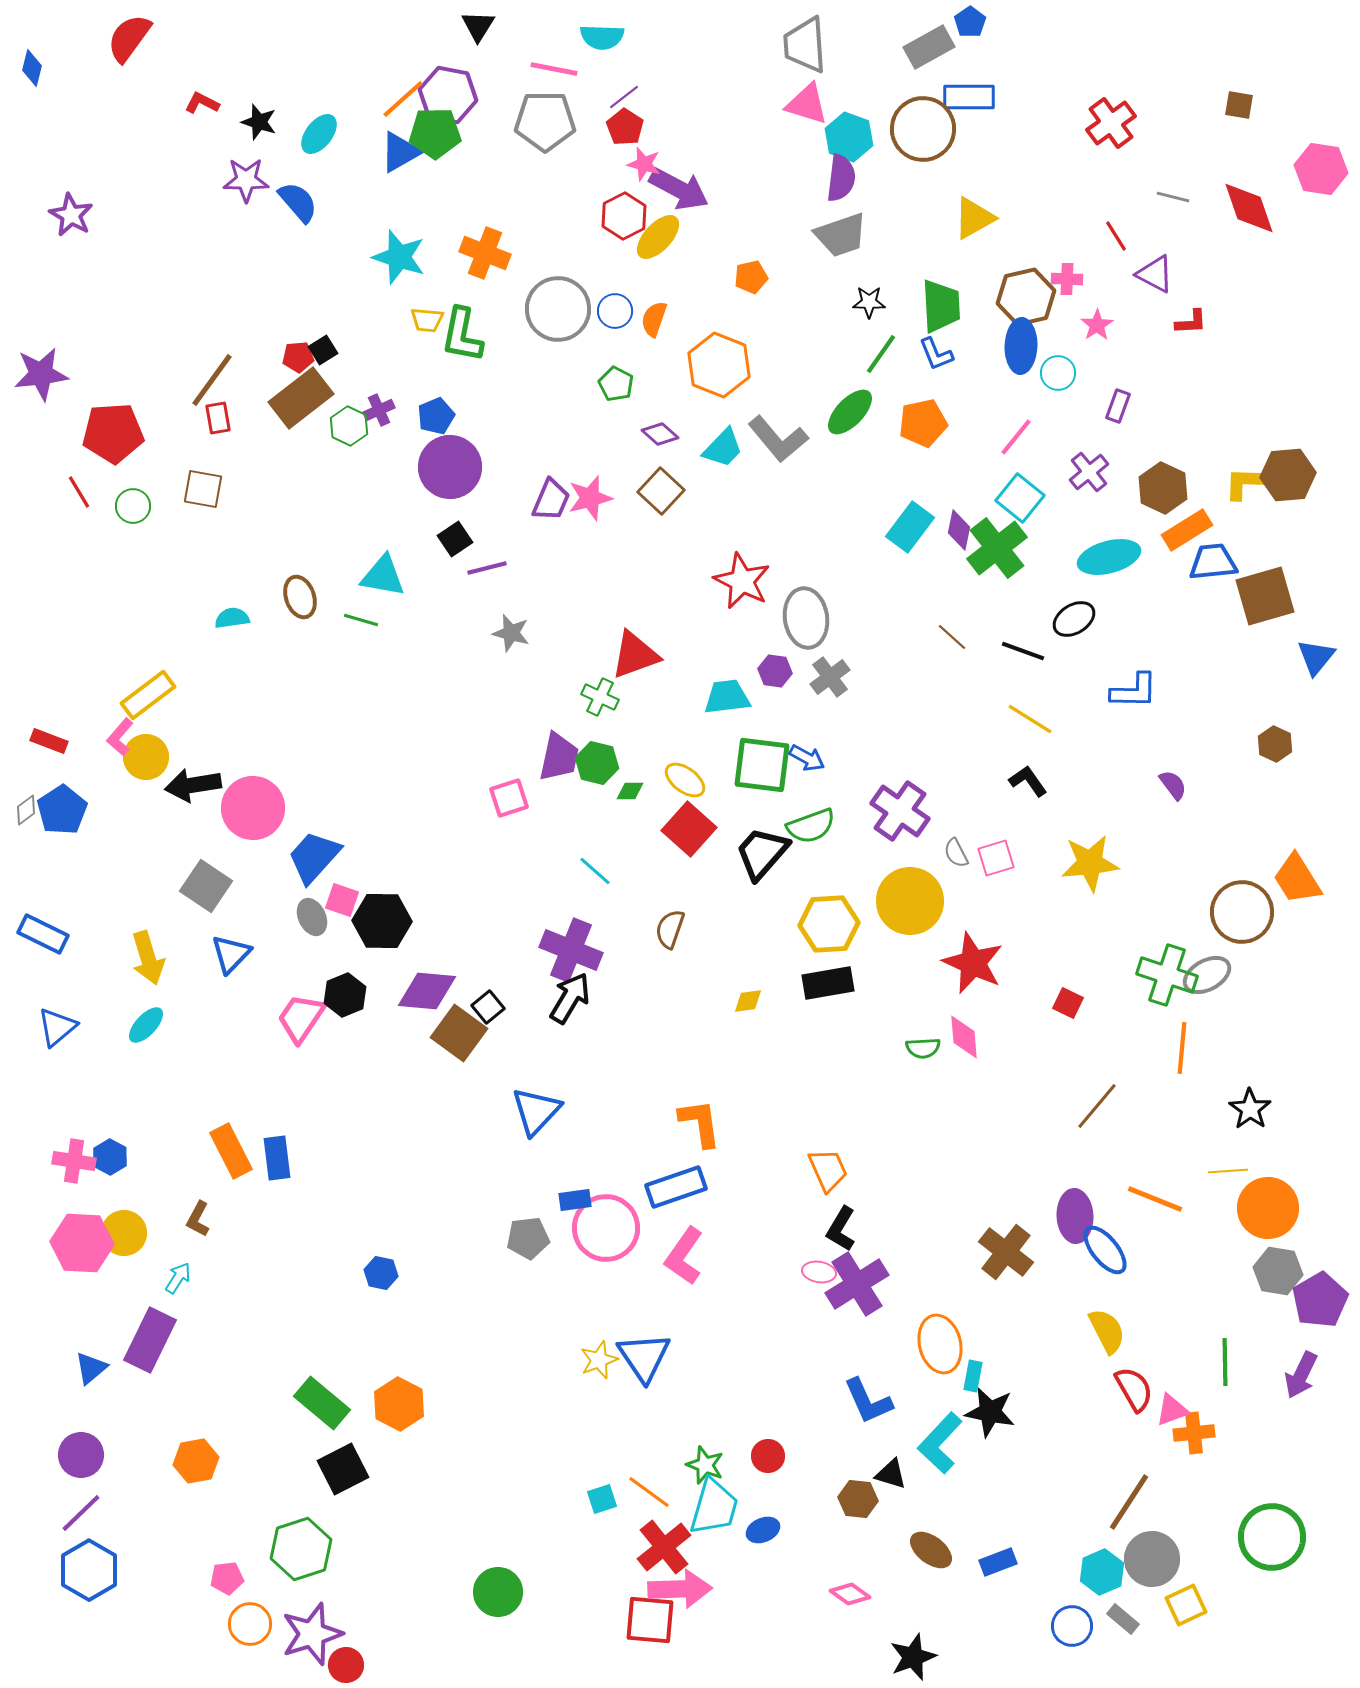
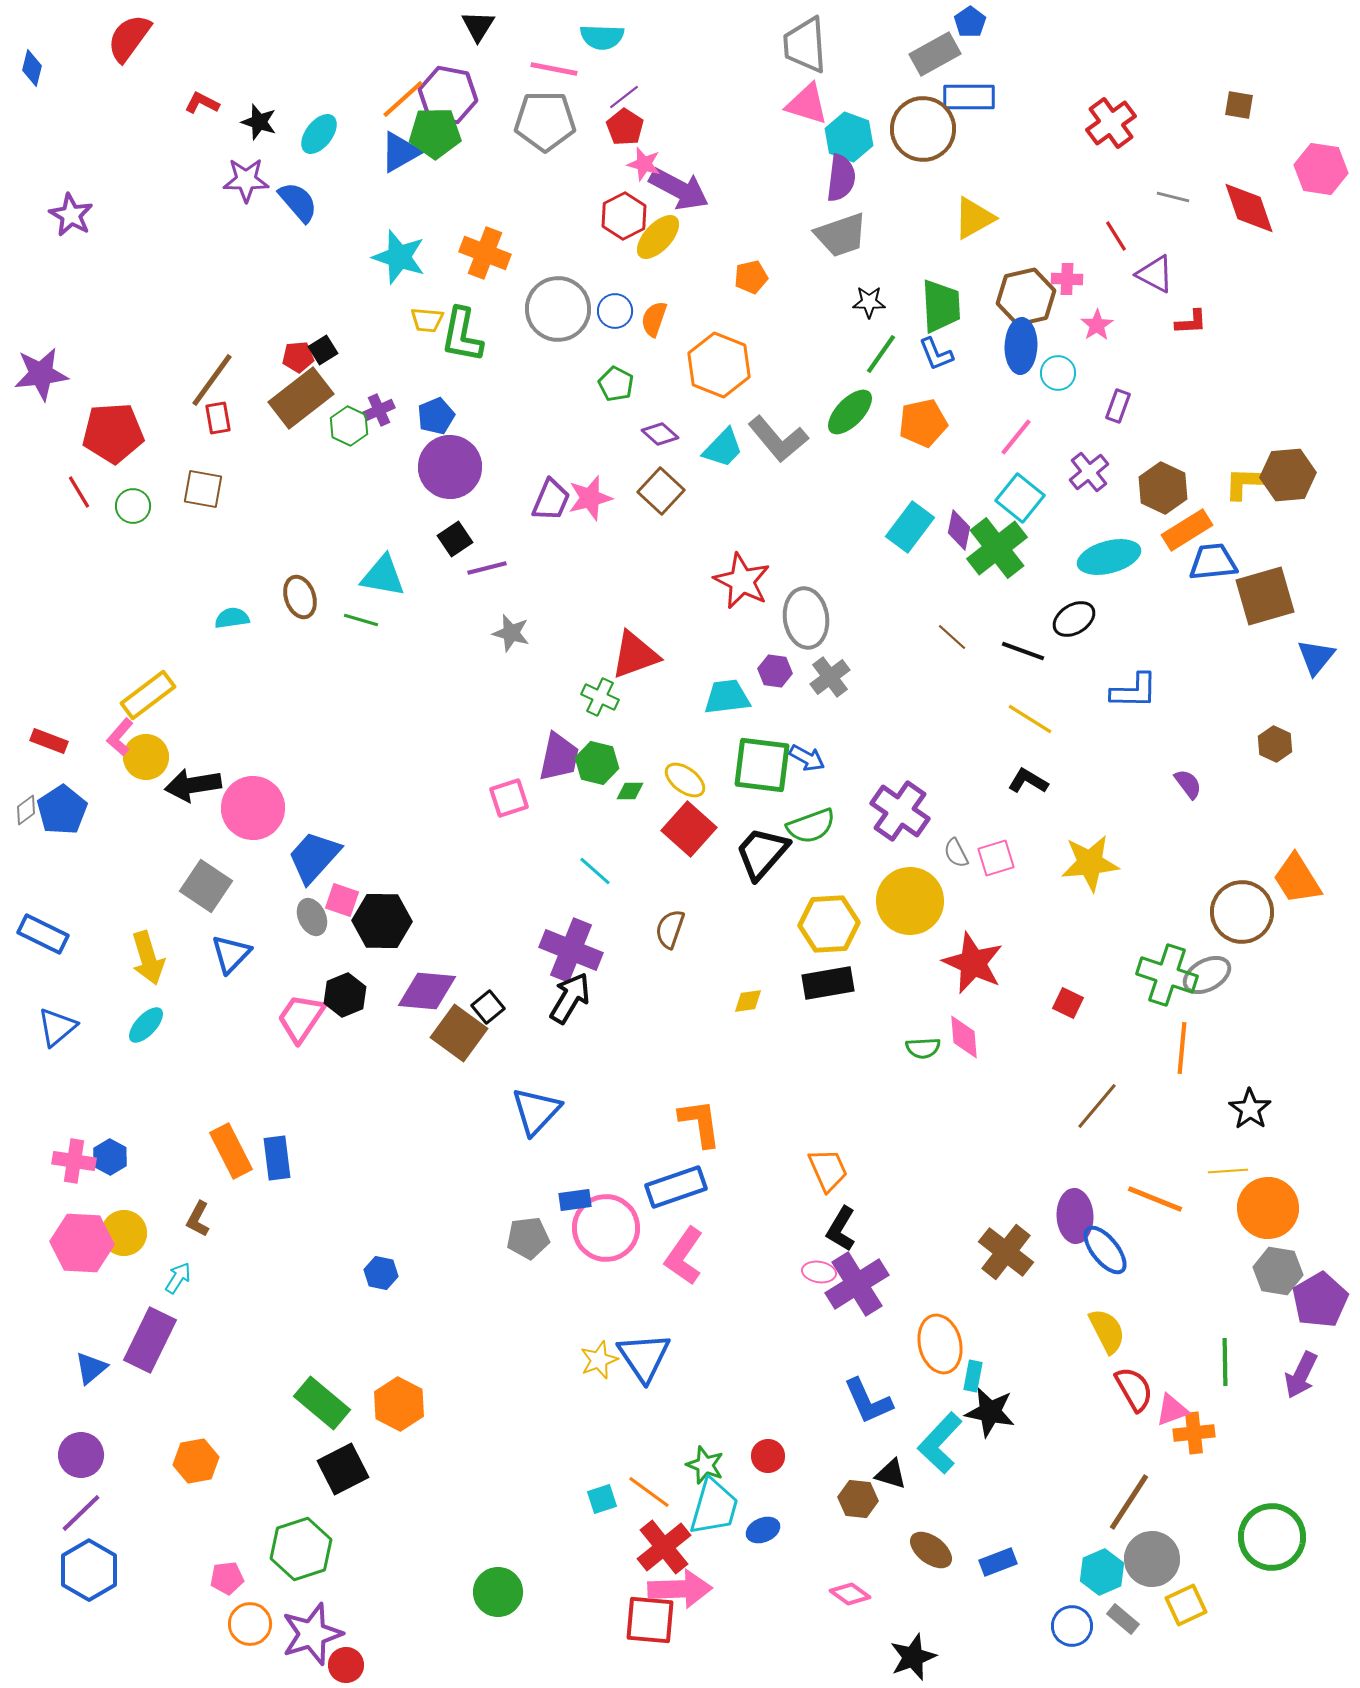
gray rectangle at (929, 47): moved 6 px right, 7 px down
black L-shape at (1028, 781): rotated 24 degrees counterclockwise
purple semicircle at (1173, 785): moved 15 px right, 1 px up
